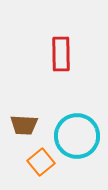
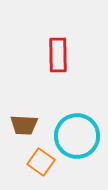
red rectangle: moved 3 px left, 1 px down
orange square: rotated 16 degrees counterclockwise
